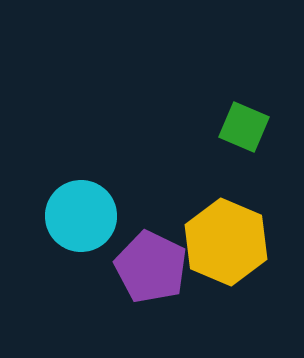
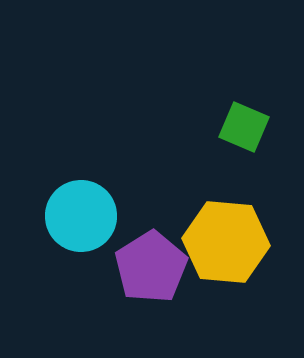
yellow hexagon: rotated 18 degrees counterclockwise
purple pentagon: rotated 14 degrees clockwise
